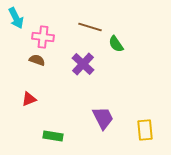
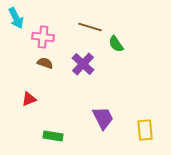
brown semicircle: moved 8 px right, 3 px down
